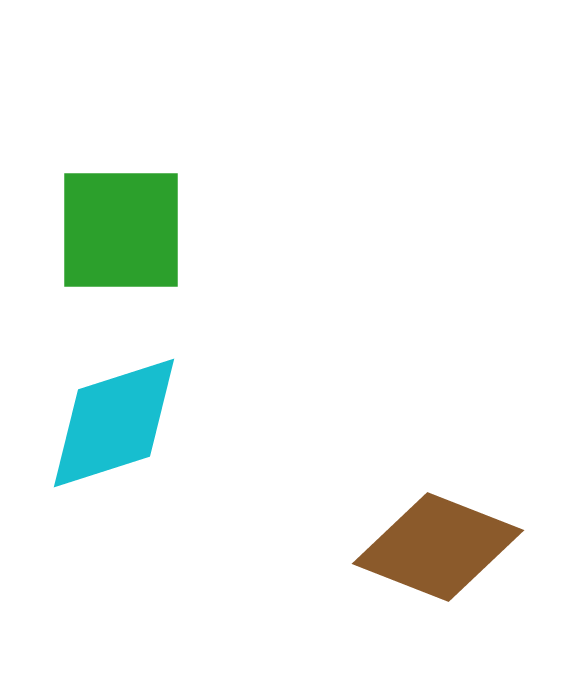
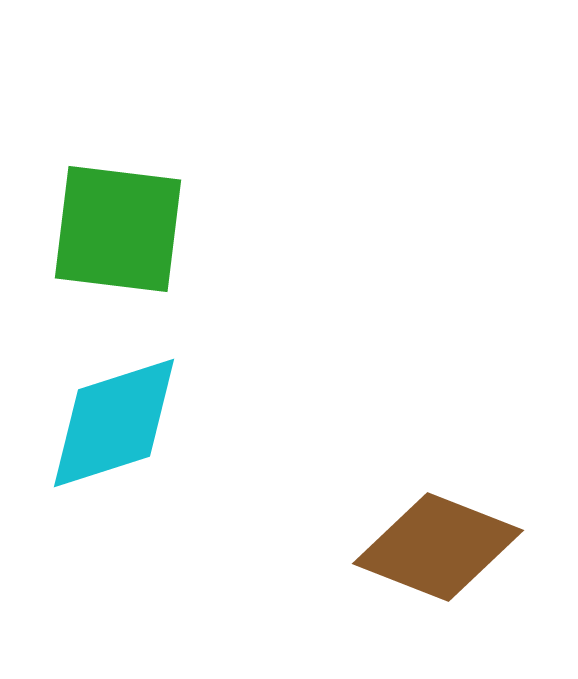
green square: moved 3 px left, 1 px up; rotated 7 degrees clockwise
